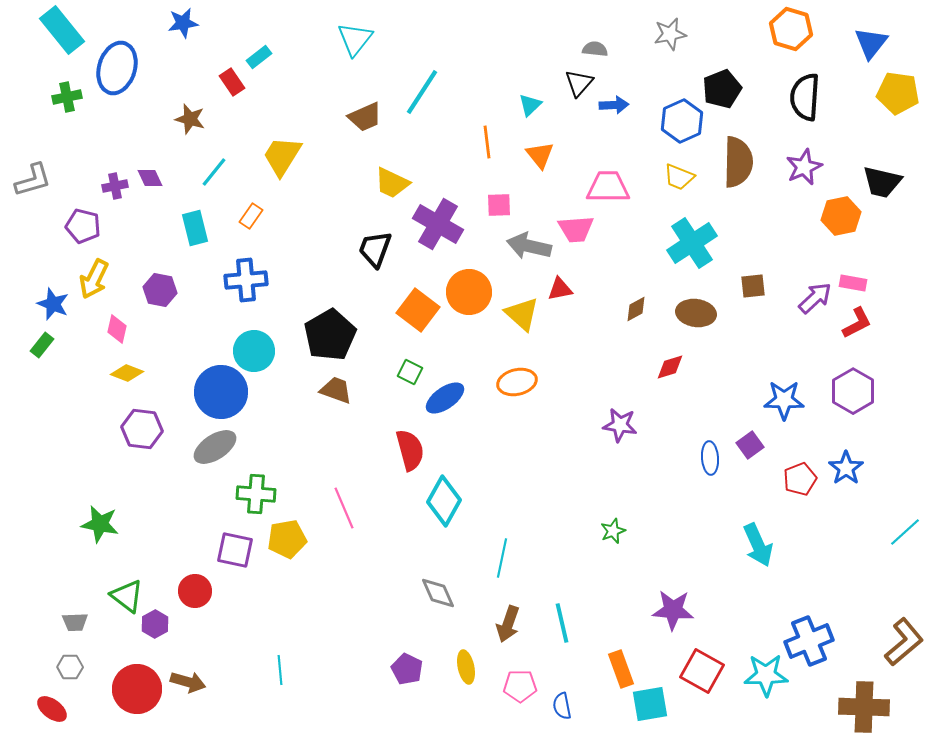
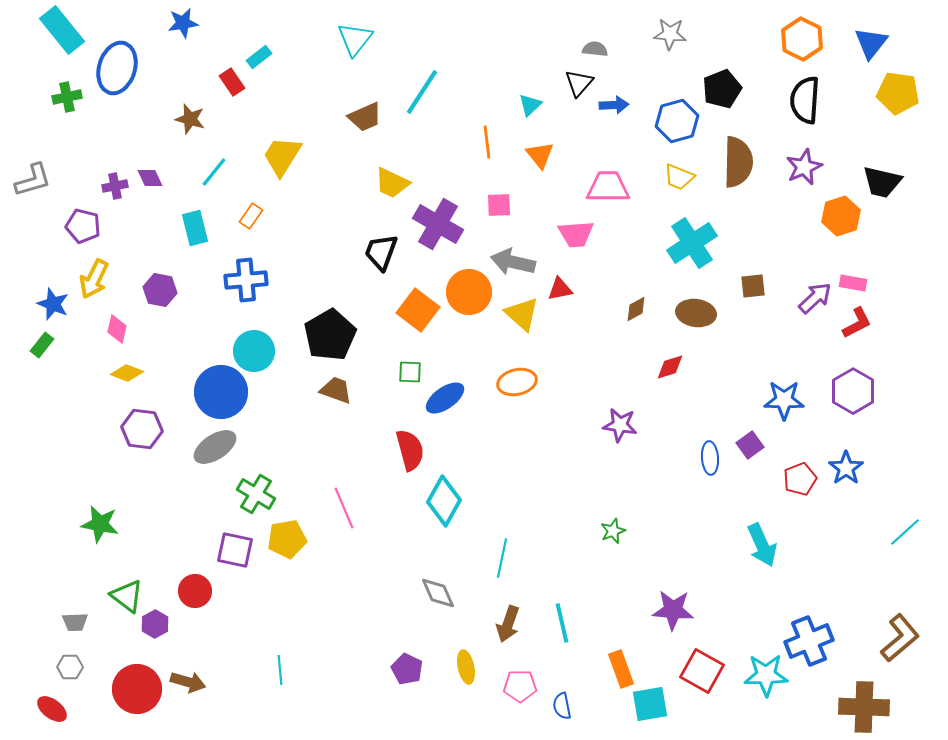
orange hexagon at (791, 29): moved 11 px right, 10 px down; rotated 9 degrees clockwise
gray star at (670, 34): rotated 16 degrees clockwise
black semicircle at (805, 97): moved 3 px down
blue hexagon at (682, 121): moved 5 px left; rotated 9 degrees clockwise
orange hexagon at (841, 216): rotated 6 degrees counterclockwise
pink trapezoid at (576, 229): moved 5 px down
gray arrow at (529, 246): moved 16 px left, 16 px down
black trapezoid at (375, 249): moved 6 px right, 3 px down
green square at (410, 372): rotated 25 degrees counterclockwise
green cross at (256, 494): rotated 27 degrees clockwise
cyan arrow at (758, 545): moved 4 px right
brown L-shape at (904, 642): moved 4 px left, 4 px up
